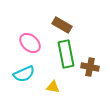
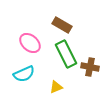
green rectangle: rotated 16 degrees counterclockwise
yellow triangle: moved 3 px right; rotated 32 degrees counterclockwise
